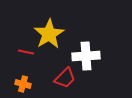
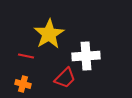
red line: moved 4 px down
